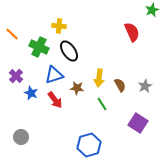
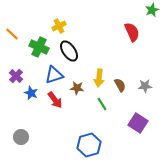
yellow cross: rotated 32 degrees counterclockwise
gray star: rotated 24 degrees clockwise
